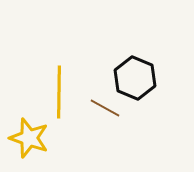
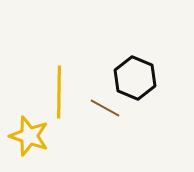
yellow star: moved 2 px up
